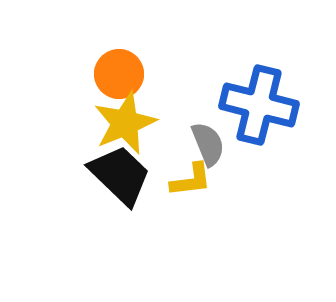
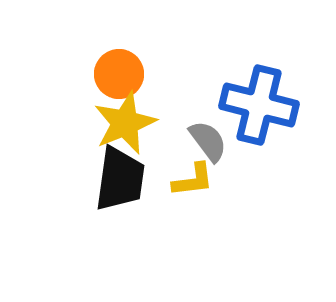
gray semicircle: moved 3 px up; rotated 15 degrees counterclockwise
black trapezoid: moved 4 px down; rotated 54 degrees clockwise
yellow L-shape: moved 2 px right
